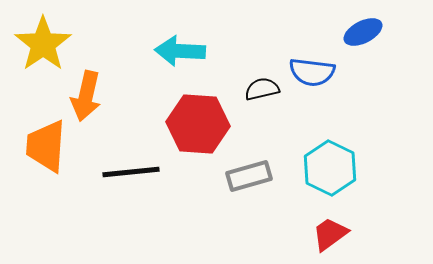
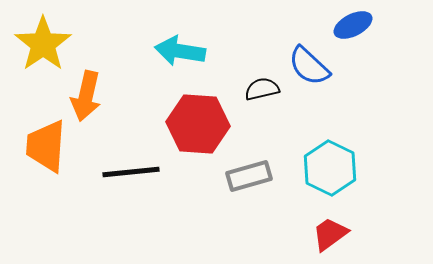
blue ellipse: moved 10 px left, 7 px up
cyan arrow: rotated 6 degrees clockwise
blue semicircle: moved 3 px left, 6 px up; rotated 36 degrees clockwise
